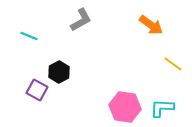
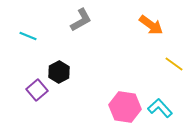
cyan line: moved 1 px left
yellow line: moved 1 px right
purple square: rotated 20 degrees clockwise
cyan L-shape: moved 2 px left; rotated 45 degrees clockwise
